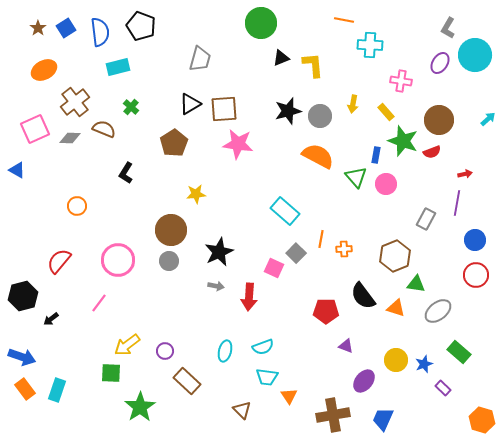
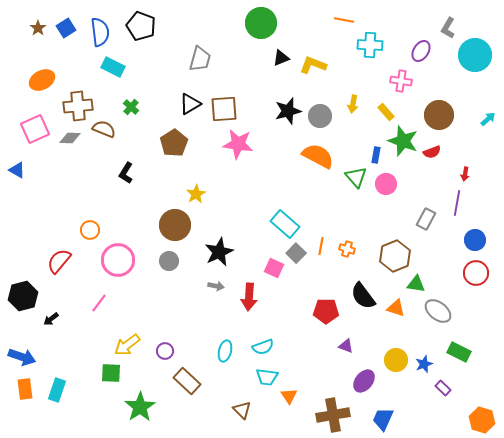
purple ellipse at (440, 63): moved 19 px left, 12 px up
yellow L-shape at (313, 65): rotated 64 degrees counterclockwise
cyan rectangle at (118, 67): moved 5 px left; rotated 40 degrees clockwise
orange ellipse at (44, 70): moved 2 px left, 10 px down
brown cross at (75, 102): moved 3 px right, 4 px down; rotated 32 degrees clockwise
brown circle at (439, 120): moved 5 px up
red arrow at (465, 174): rotated 112 degrees clockwise
yellow star at (196, 194): rotated 24 degrees counterclockwise
orange circle at (77, 206): moved 13 px right, 24 px down
cyan rectangle at (285, 211): moved 13 px down
brown circle at (171, 230): moved 4 px right, 5 px up
orange line at (321, 239): moved 7 px down
orange cross at (344, 249): moved 3 px right; rotated 21 degrees clockwise
red circle at (476, 275): moved 2 px up
gray ellipse at (438, 311): rotated 76 degrees clockwise
green rectangle at (459, 352): rotated 15 degrees counterclockwise
orange rectangle at (25, 389): rotated 30 degrees clockwise
